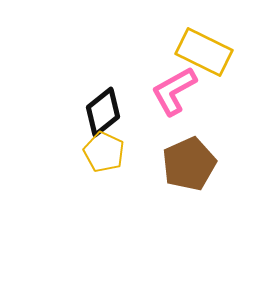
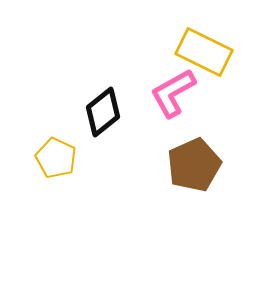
pink L-shape: moved 1 px left, 2 px down
yellow pentagon: moved 48 px left, 6 px down
brown pentagon: moved 5 px right, 1 px down
